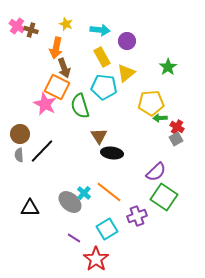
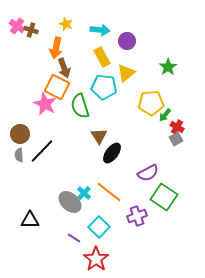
green arrow: moved 5 px right, 3 px up; rotated 48 degrees counterclockwise
black ellipse: rotated 60 degrees counterclockwise
purple semicircle: moved 8 px left, 1 px down; rotated 15 degrees clockwise
black triangle: moved 12 px down
cyan square: moved 8 px left, 2 px up; rotated 15 degrees counterclockwise
